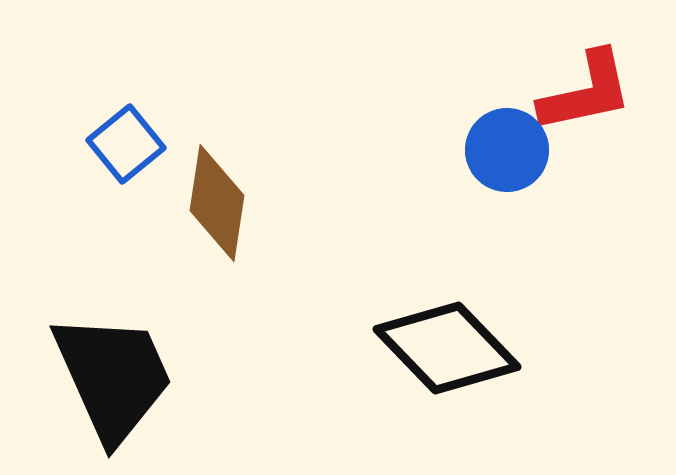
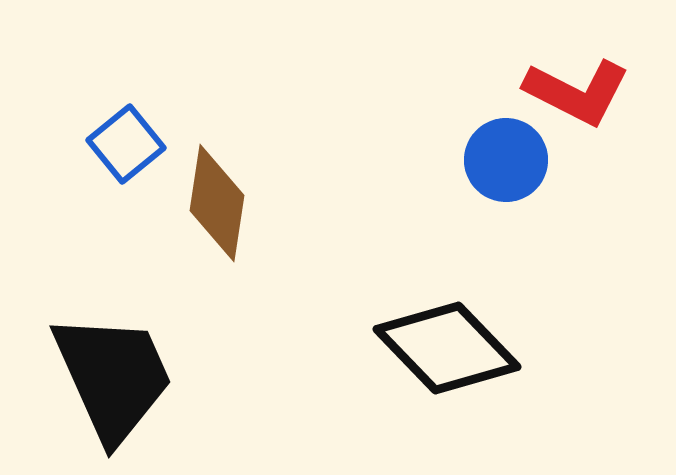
red L-shape: moved 9 px left; rotated 39 degrees clockwise
blue circle: moved 1 px left, 10 px down
